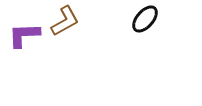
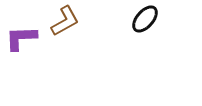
purple L-shape: moved 3 px left, 3 px down
